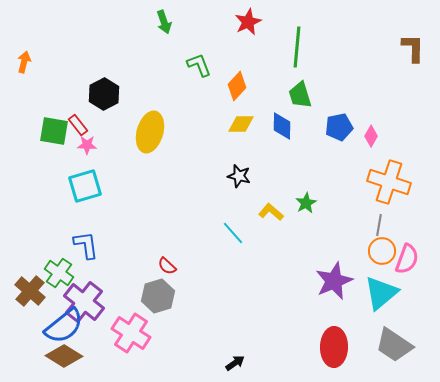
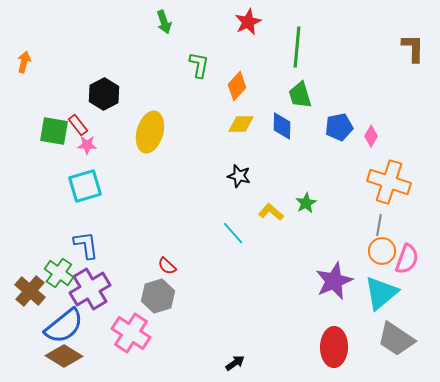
green L-shape: rotated 32 degrees clockwise
purple cross: moved 6 px right, 13 px up; rotated 21 degrees clockwise
gray trapezoid: moved 2 px right, 6 px up
